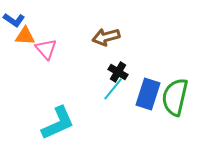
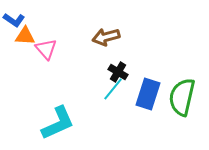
green semicircle: moved 7 px right
